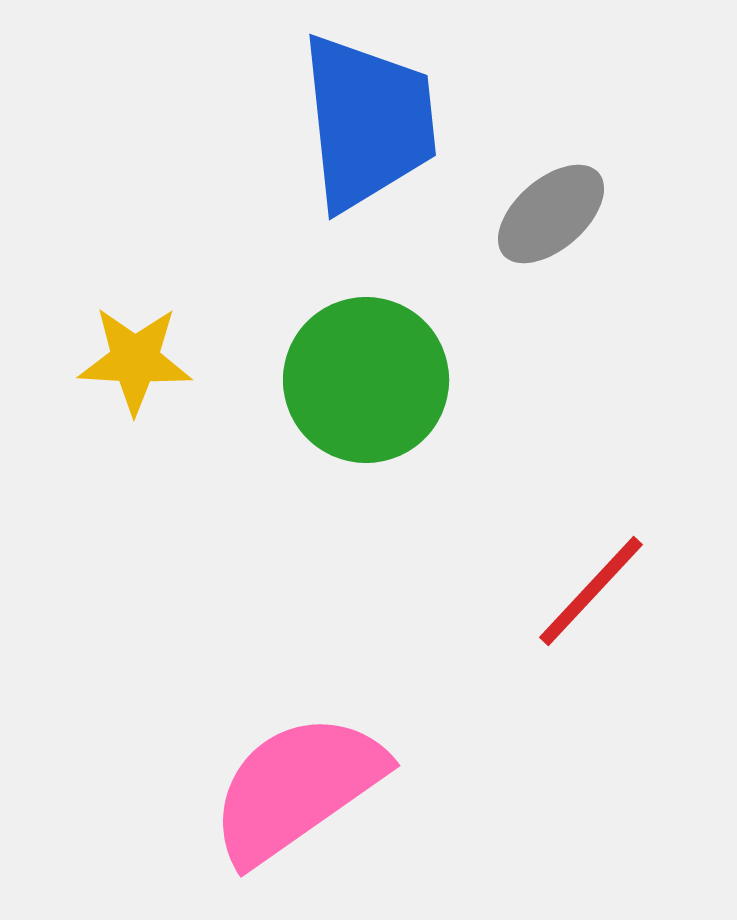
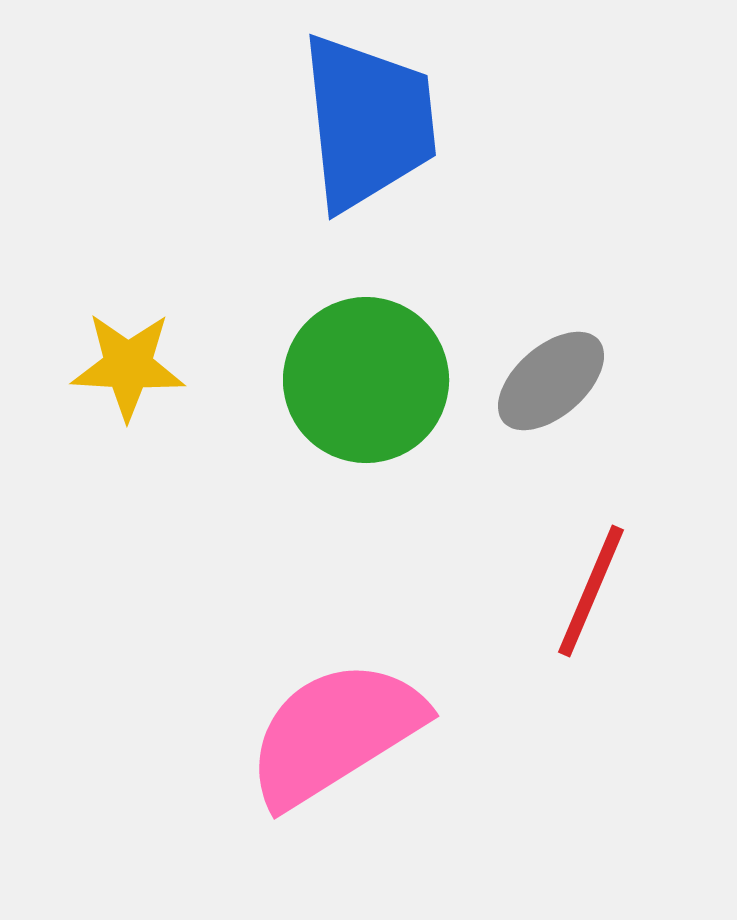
gray ellipse: moved 167 px down
yellow star: moved 7 px left, 6 px down
red line: rotated 20 degrees counterclockwise
pink semicircle: moved 38 px right, 55 px up; rotated 3 degrees clockwise
